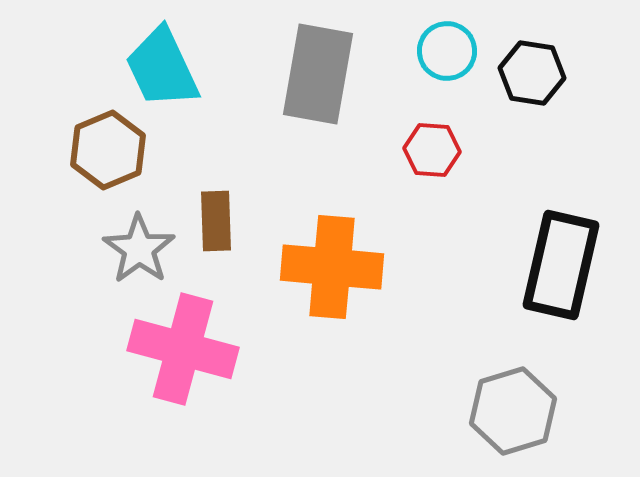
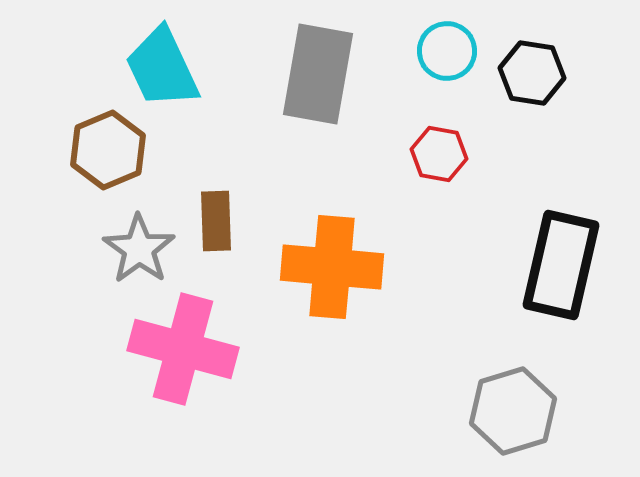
red hexagon: moved 7 px right, 4 px down; rotated 6 degrees clockwise
